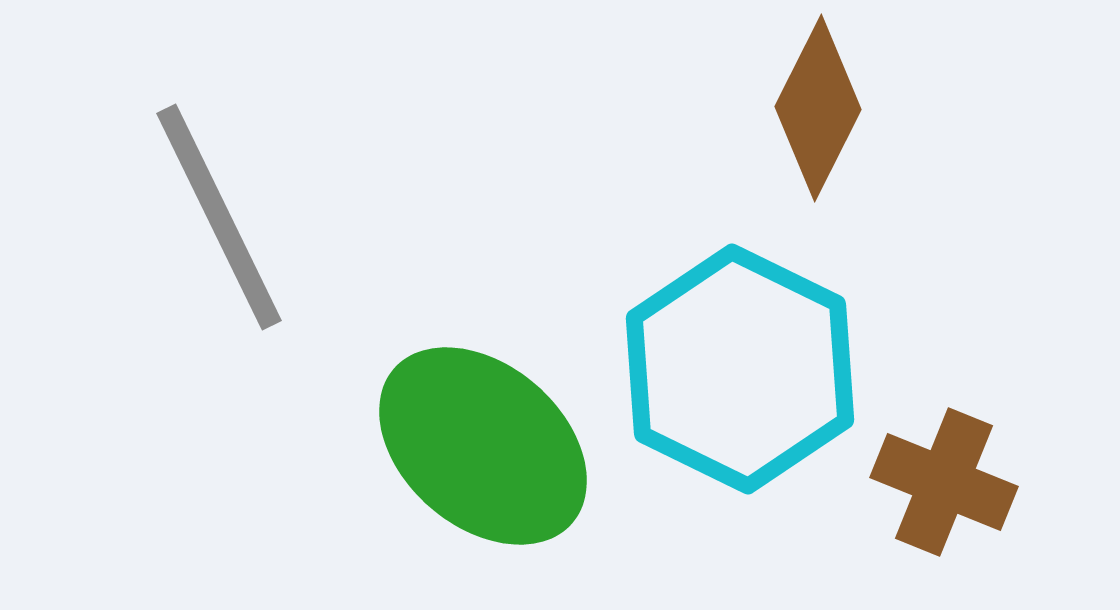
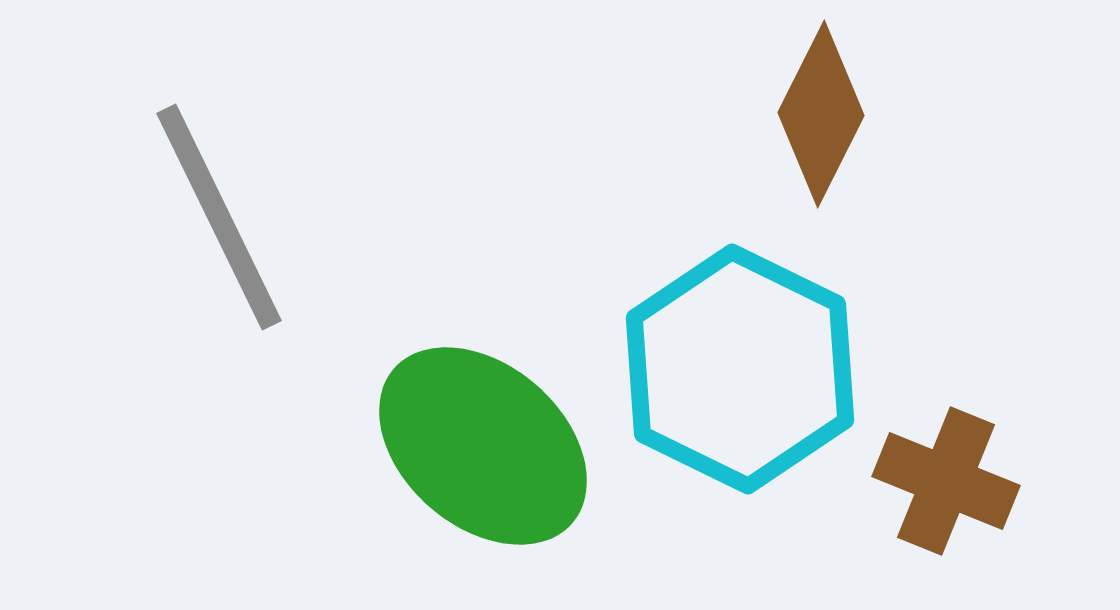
brown diamond: moved 3 px right, 6 px down
brown cross: moved 2 px right, 1 px up
